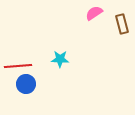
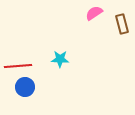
blue circle: moved 1 px left, 3 px down
